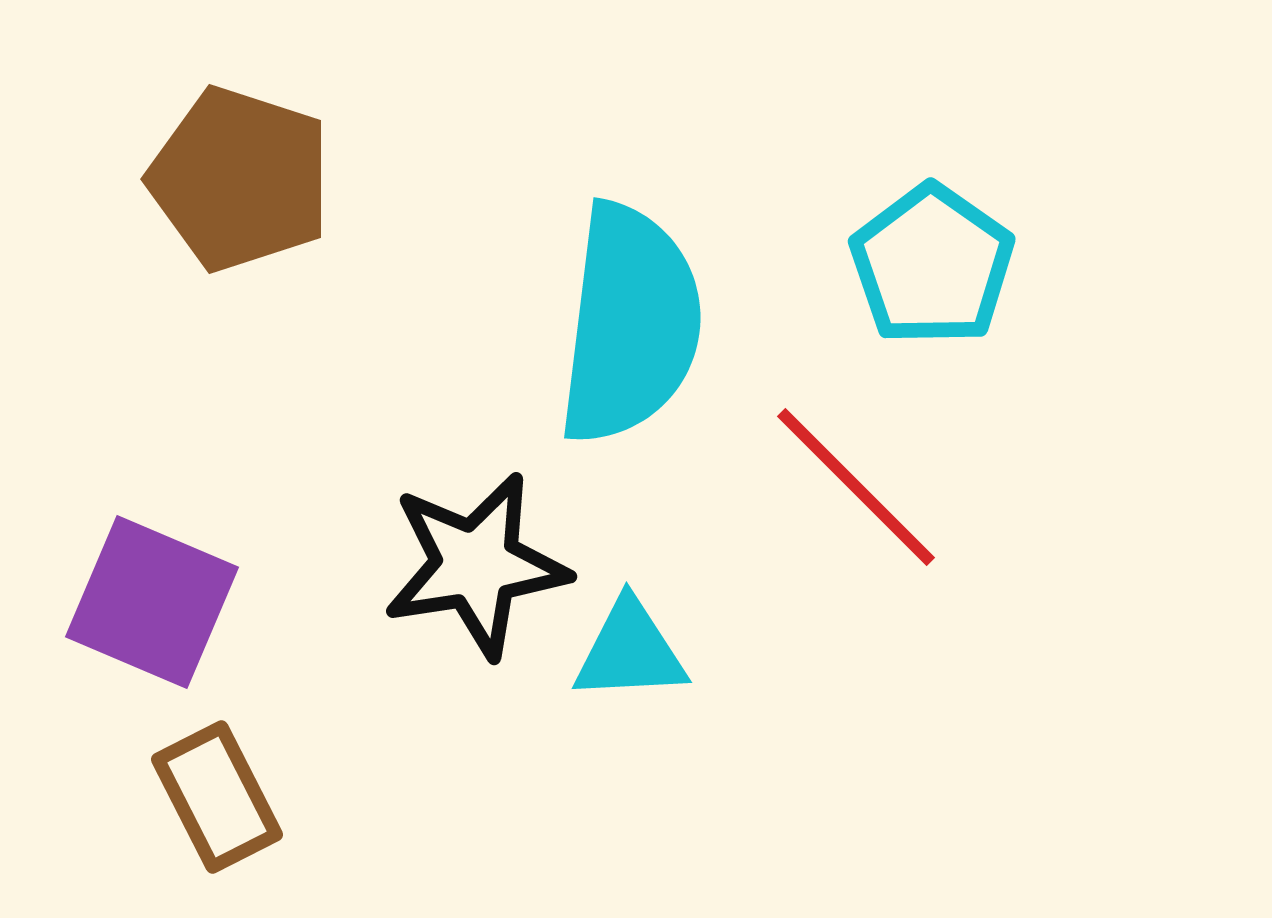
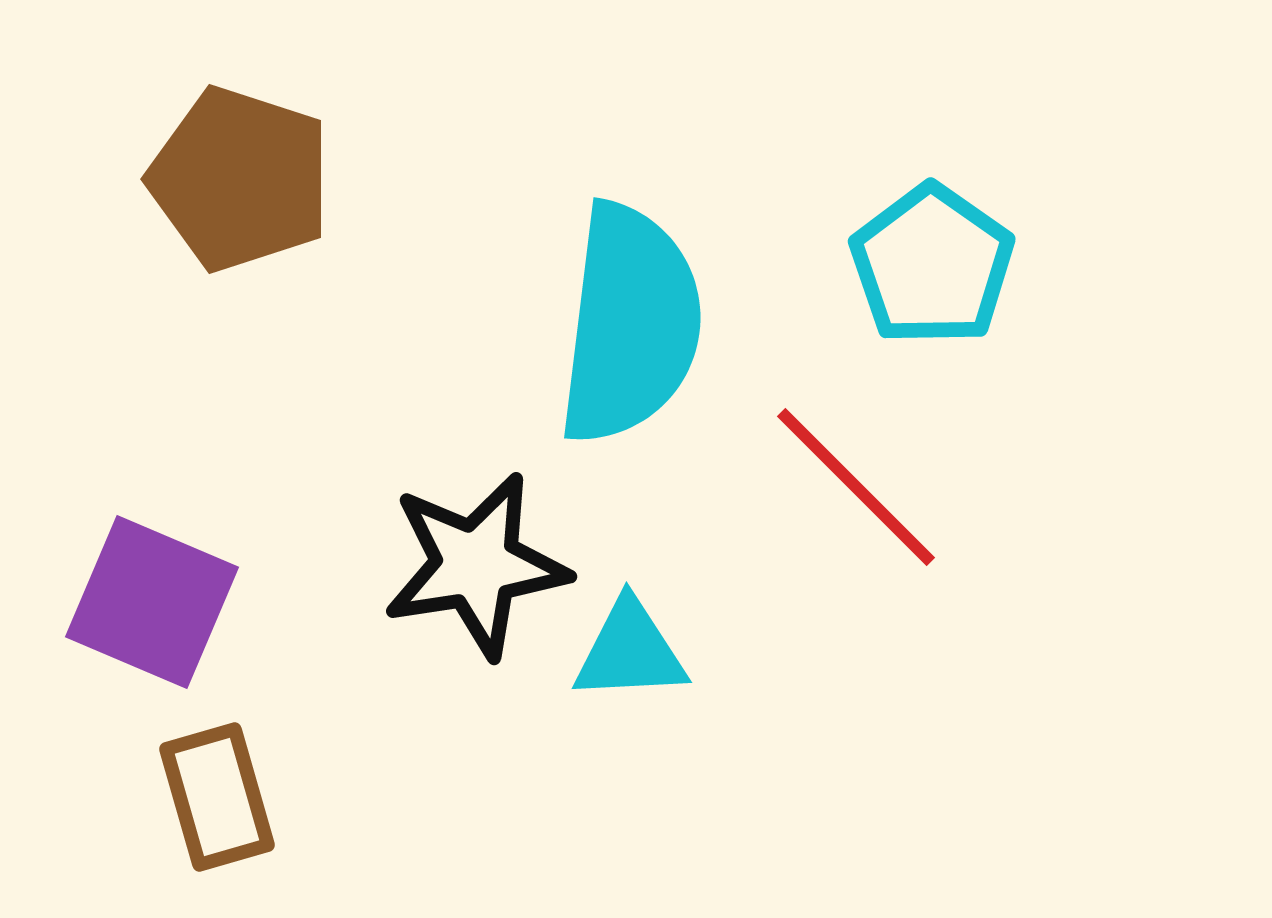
brown rectangle: rotated 11 degrees clockwise
